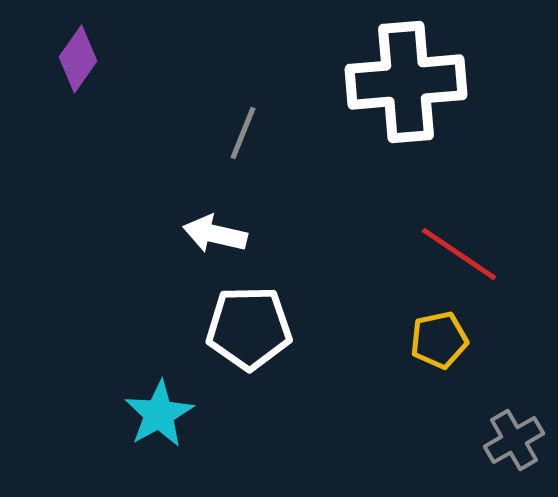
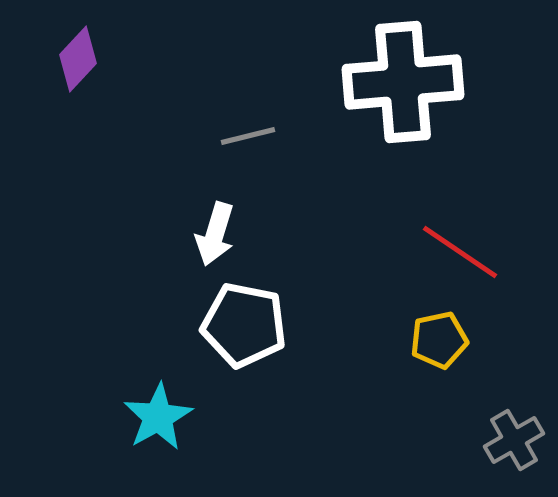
purple diamond: rotated 8 degrees clockwise
white cross: moved 3 px left
gray line: moved 5 px right, 3 px down; rotated 54 degrees clockwise
white arrow: rotated 86 degrees counterclockwise
red line: moved 1 px right, 2 px up
white pentagon: moved 5 px left, 3 px up; rotated 12 degrees clockwise
cyan star: moved 1 px left, 3 px down
